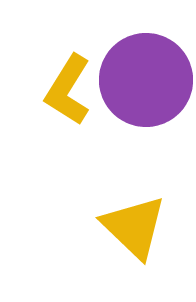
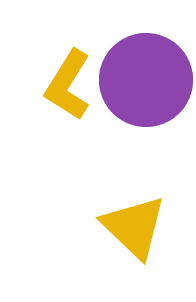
yellow L-shape: moved 5 px up
